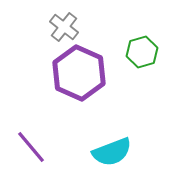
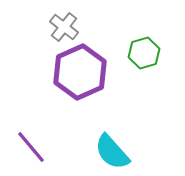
green hexagon: moved 2 px right, 1 px down
purple hexagon: moved 1 px right, 1 px up; rotated 12 degrees clockwise
cyan semicircle: rotated 69 degrees clockwise
